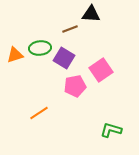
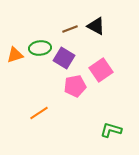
black triangle: moved 5 px right, 12 px down; rotated 24 degrees clockwise
